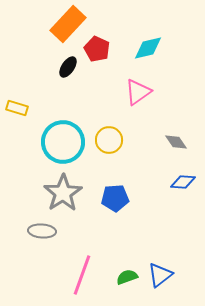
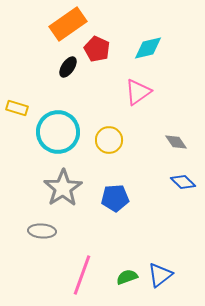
orange rectangle: rotated 12 degrees clockwise
cyan circle: moved 5 px left, 10 px up
blue diamond: rotated 40 degrees clockwise
gray star: moved 5 px up
